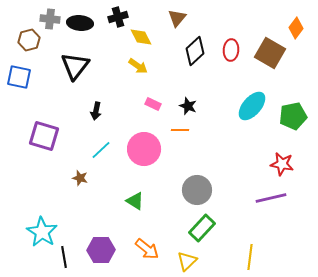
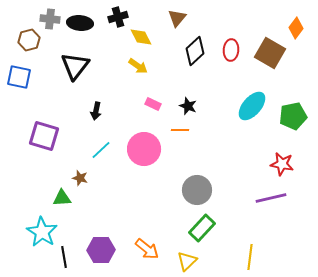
green triangle: moved 73 px left, 3 px up; rotated 36 degrees counterclockwise
